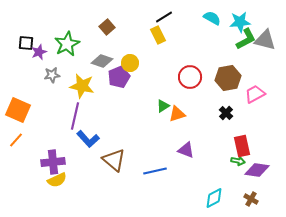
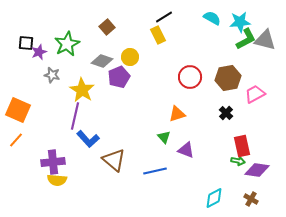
yellow circle: moved 6 px up
gray star: rotated 21 degrees clockwise
yellow star: moved 4 px down; rotated 20 degrees clockwise
green triangle: moved 1 px right, 31 px down; rotated 40 degrees counterclockwise
yellow semicircle: rotated 30 degrees clockwise
